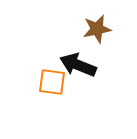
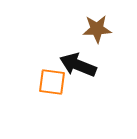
brown star: rotated 8 degrees clockwise
